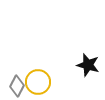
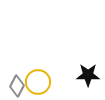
black star: moved 10 px down; rotated 15 degrees counterclockwise
